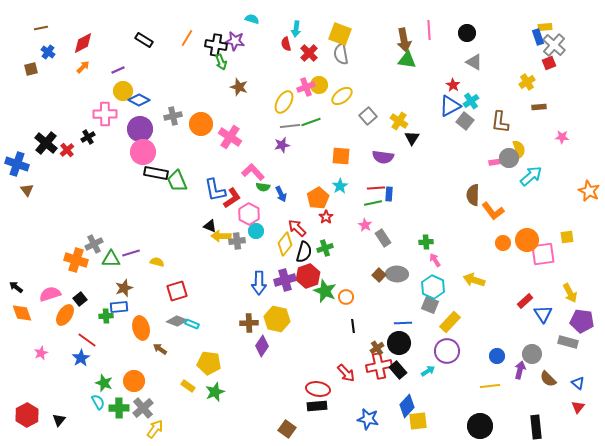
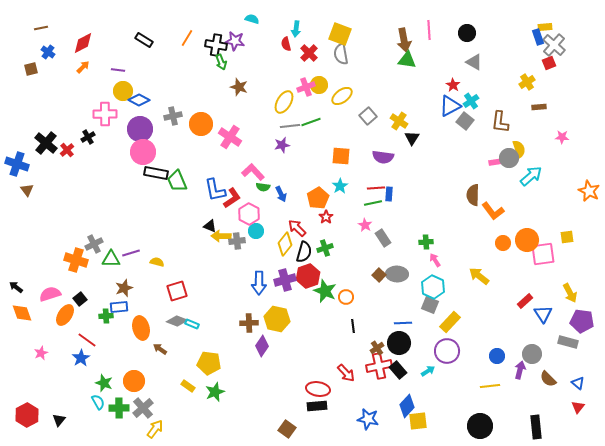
purple line at (118, 70): rotated 32 degrees clockwise
yellow arrow at (474, 280): moved 5 px right, 4 px up; rotated 20 degrees clockwise
